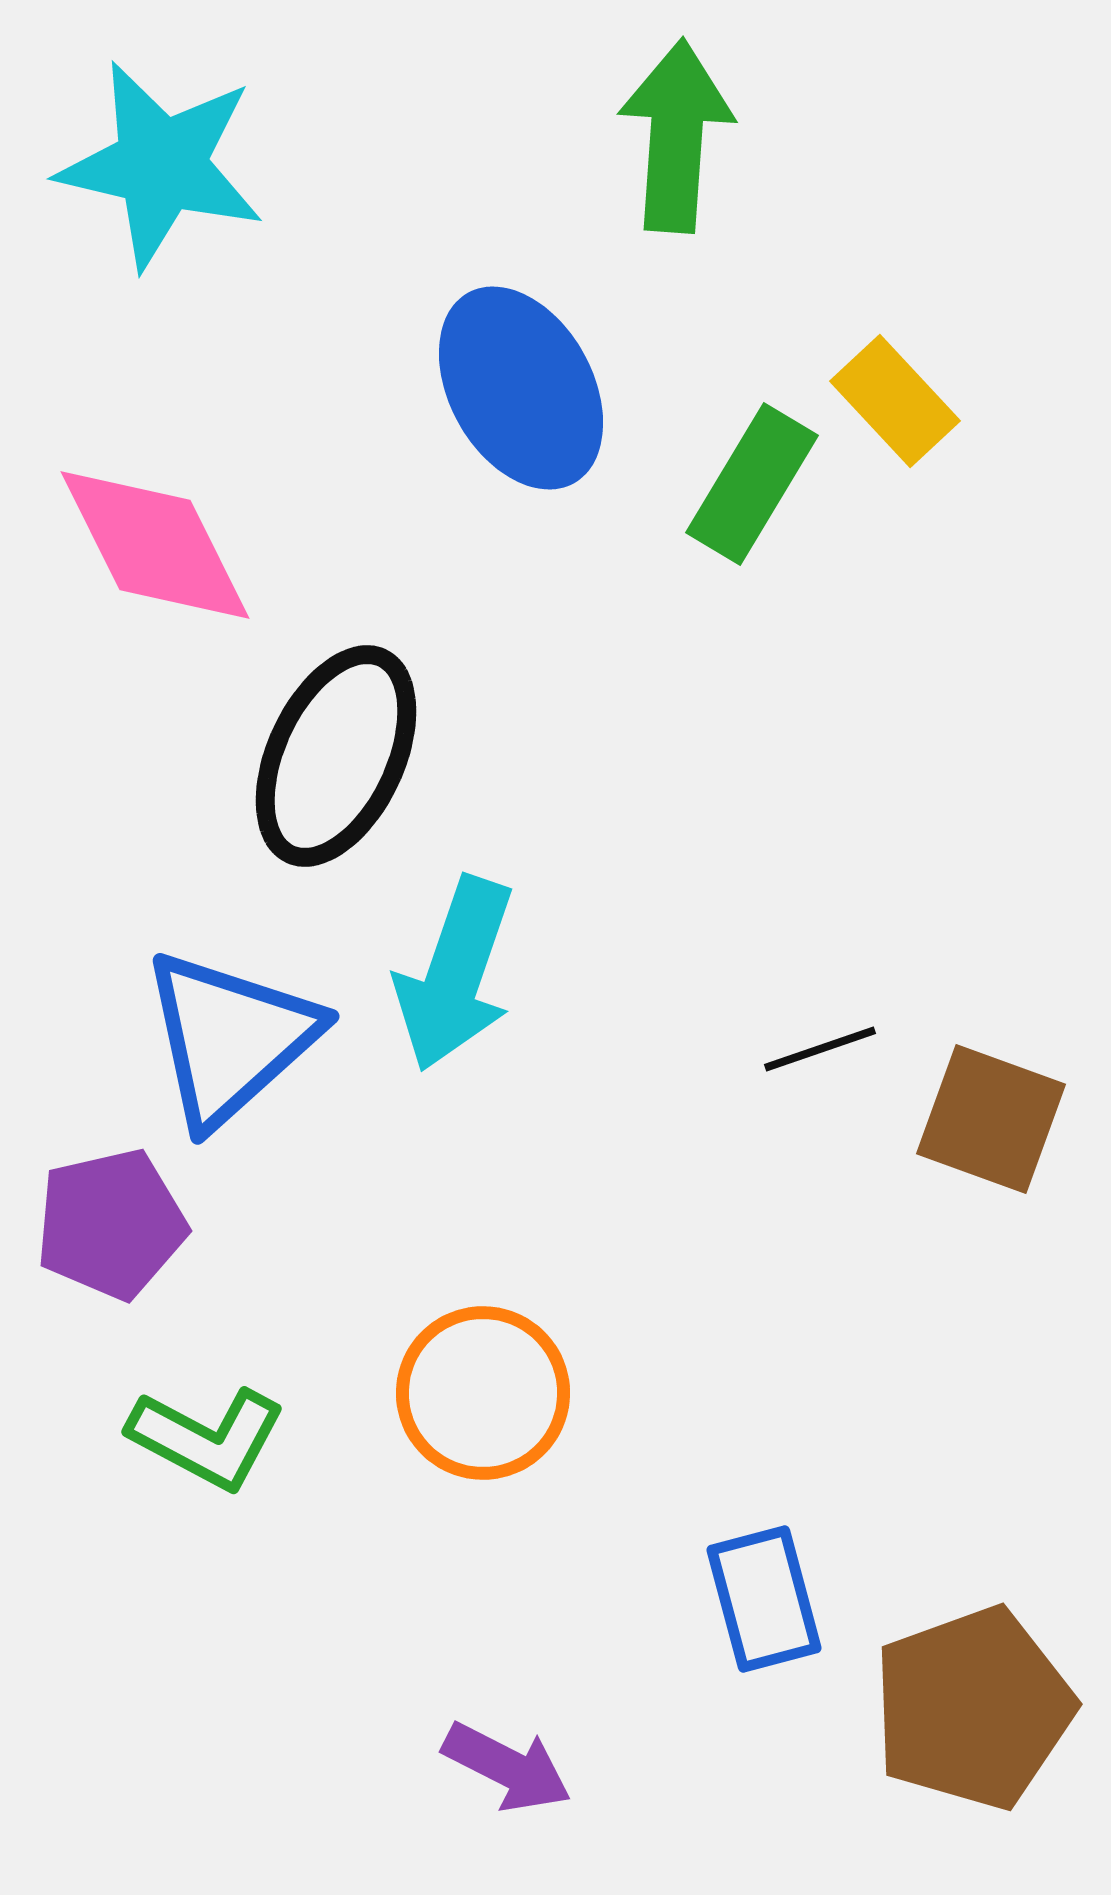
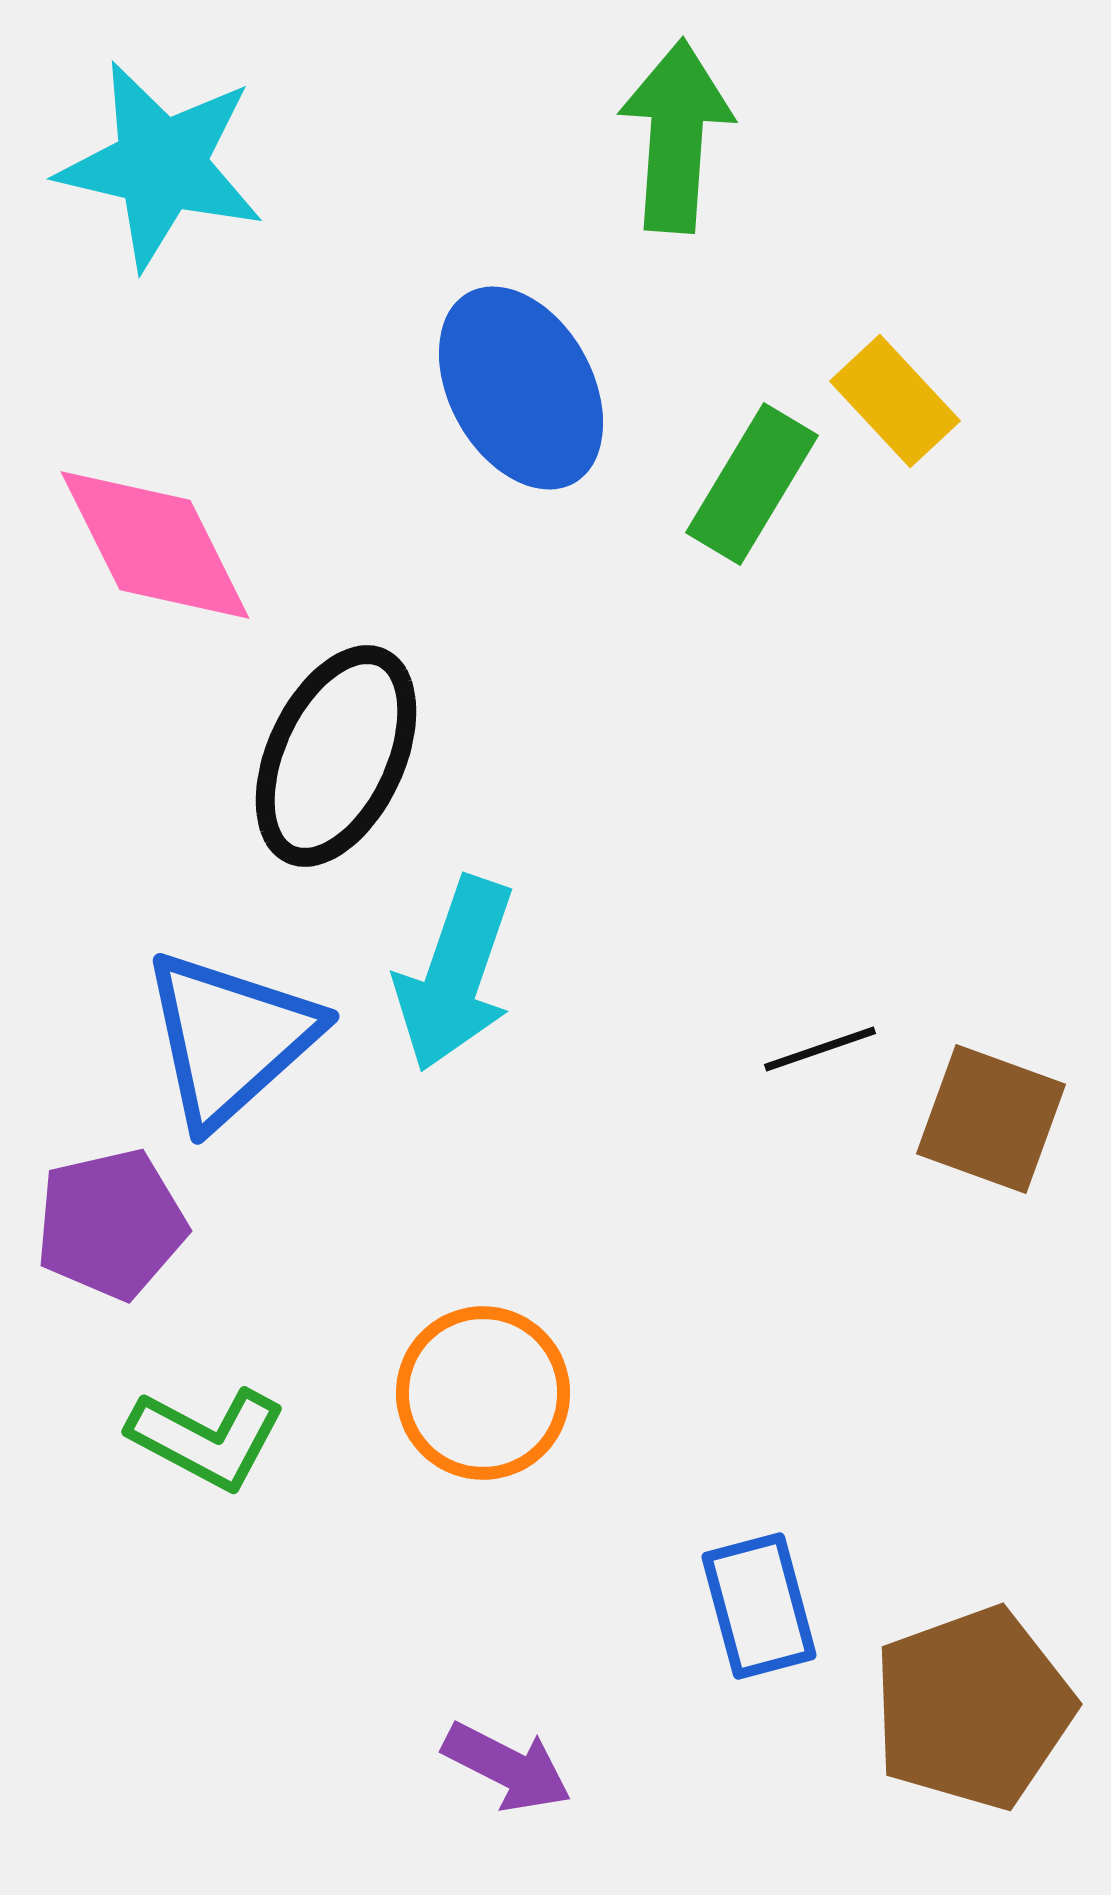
blue rectangle: moved 5 px left, 7 px down
